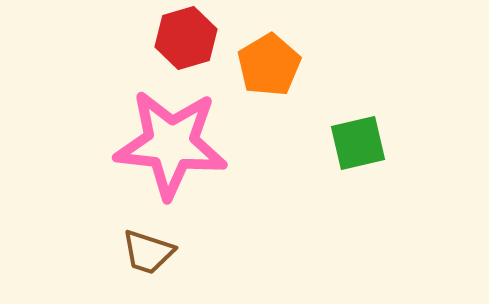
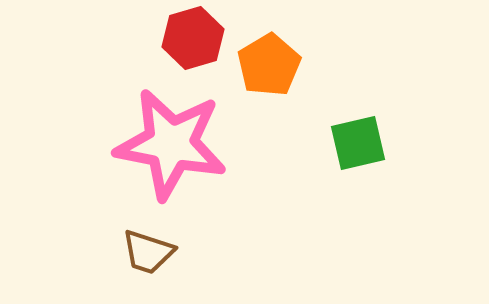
red hexagon: moved 7 px right
pink star: rotated 5 degrees clockwise
